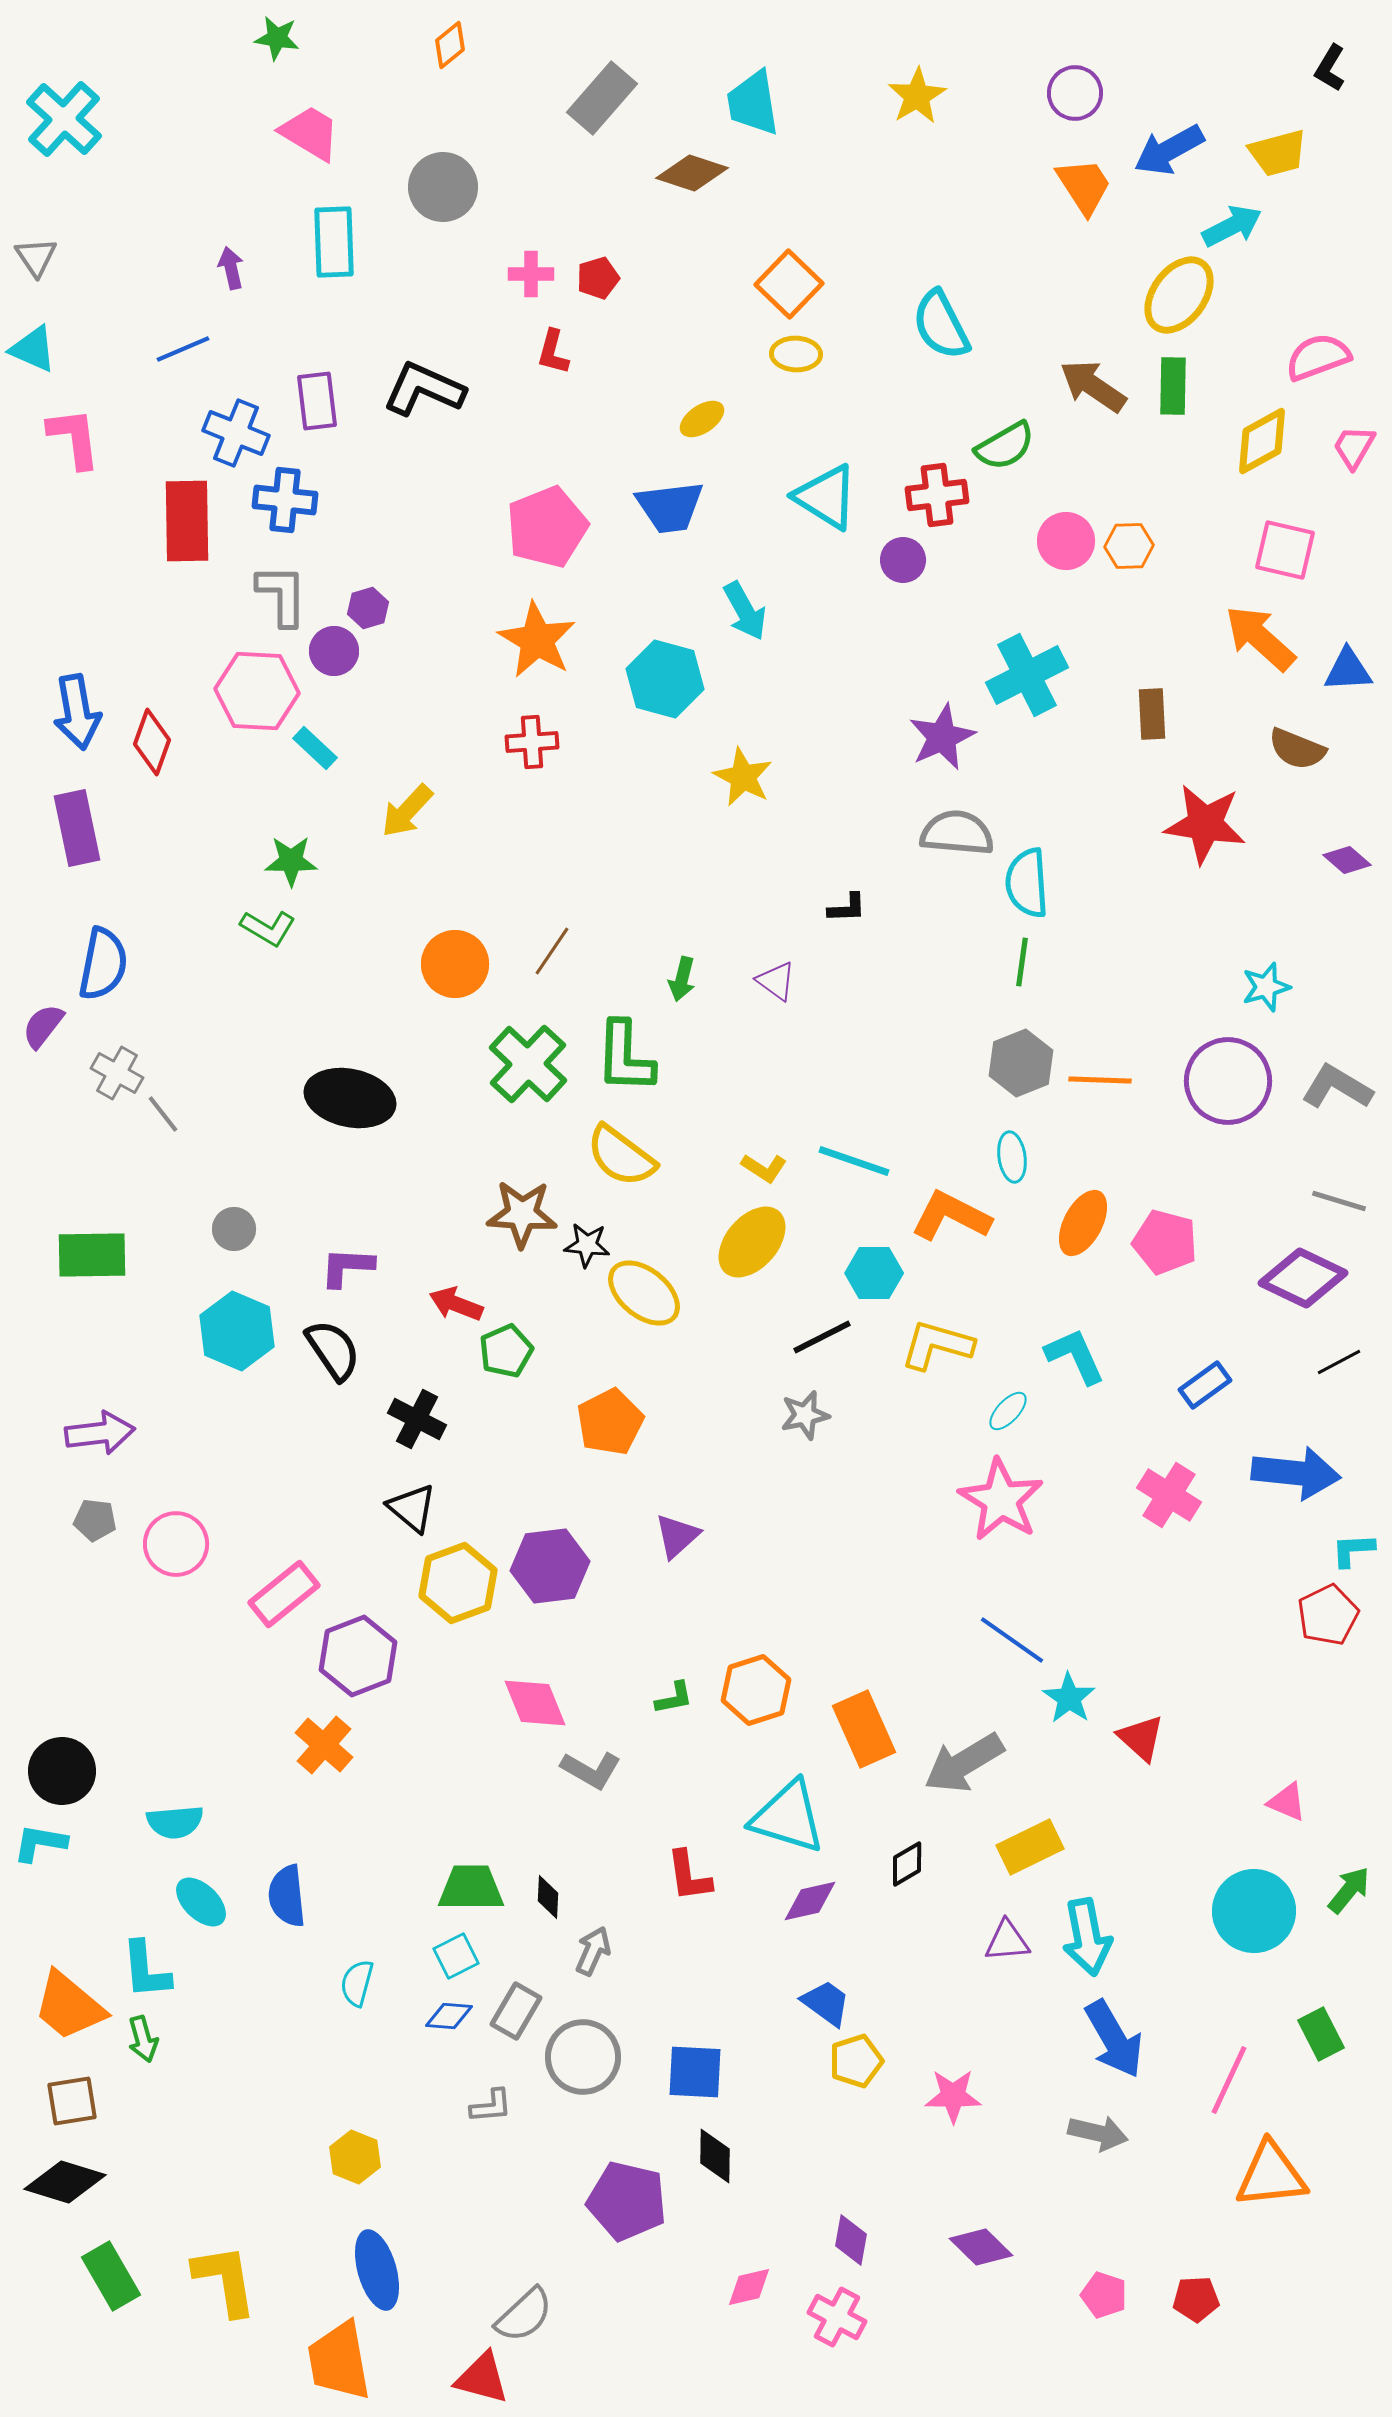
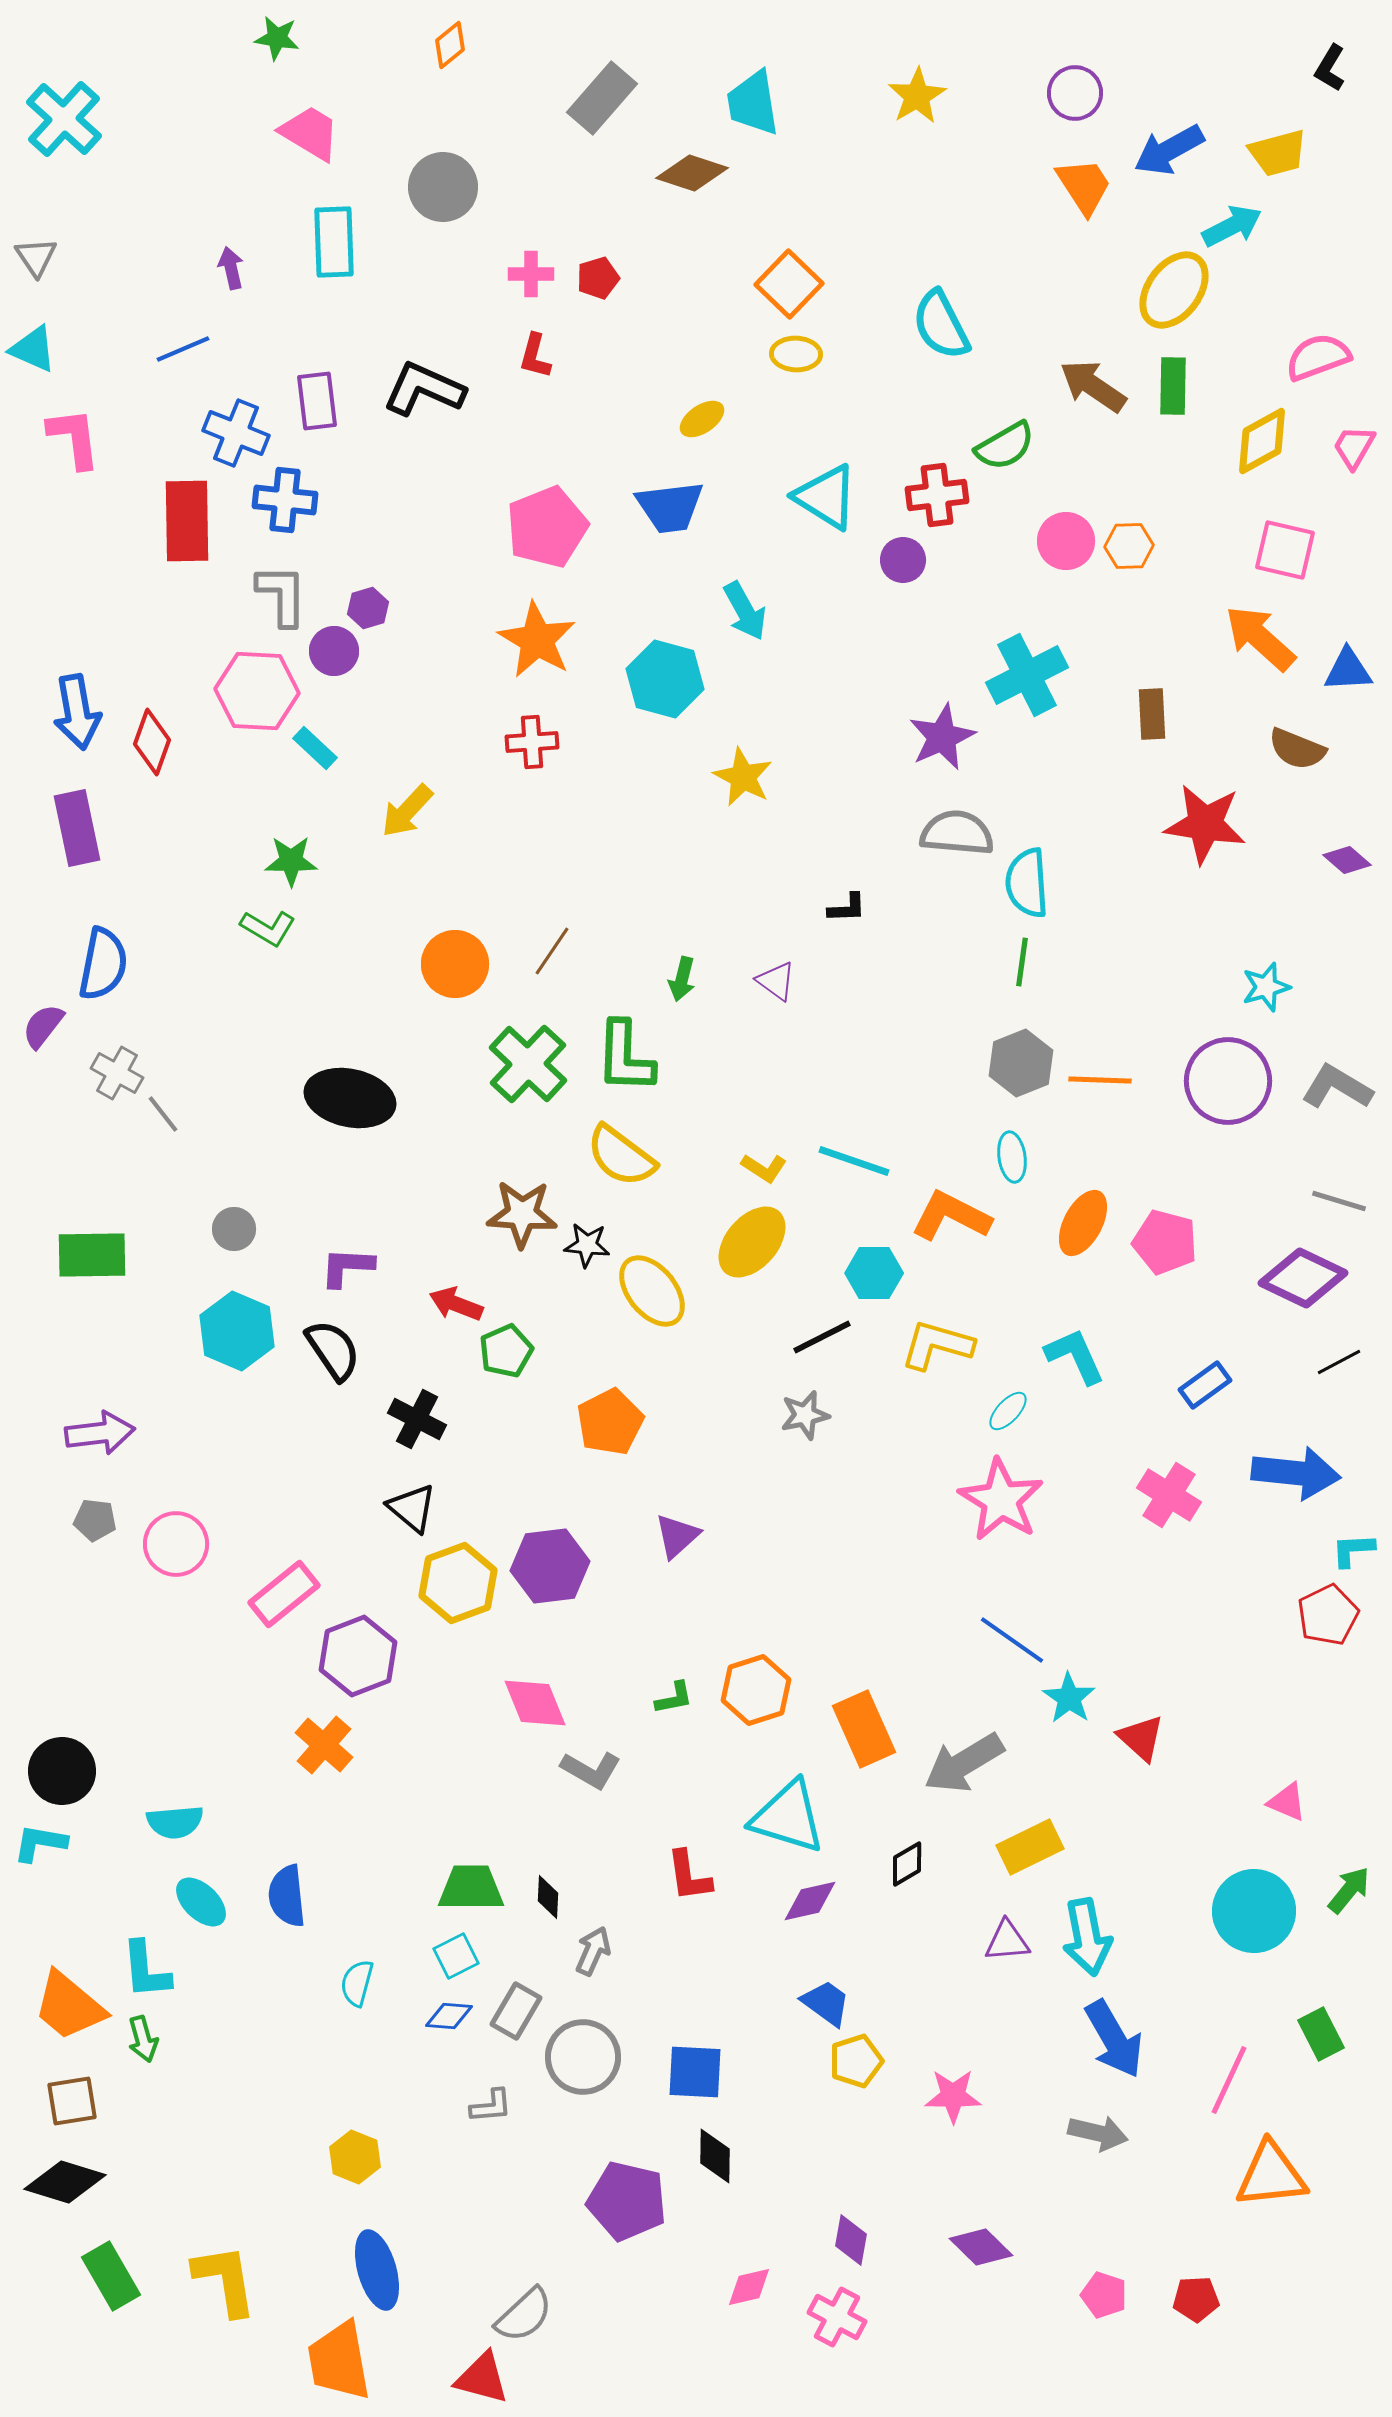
yellow ellipse at (1179, 295): moved 5 px left, 5 px up
red L-shape at (553, 352): moved 18 px left, 4 px down
yellow ellipse at (644, 1293): moved 8 px right, 2 px up; rotated 12 degrees clockwise
